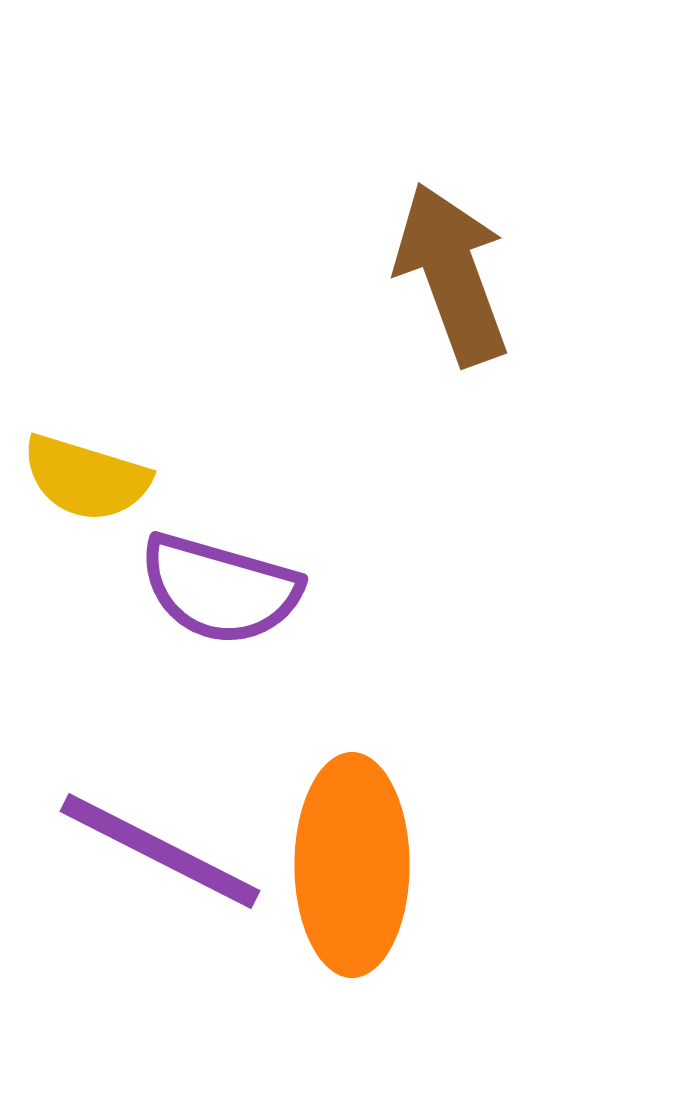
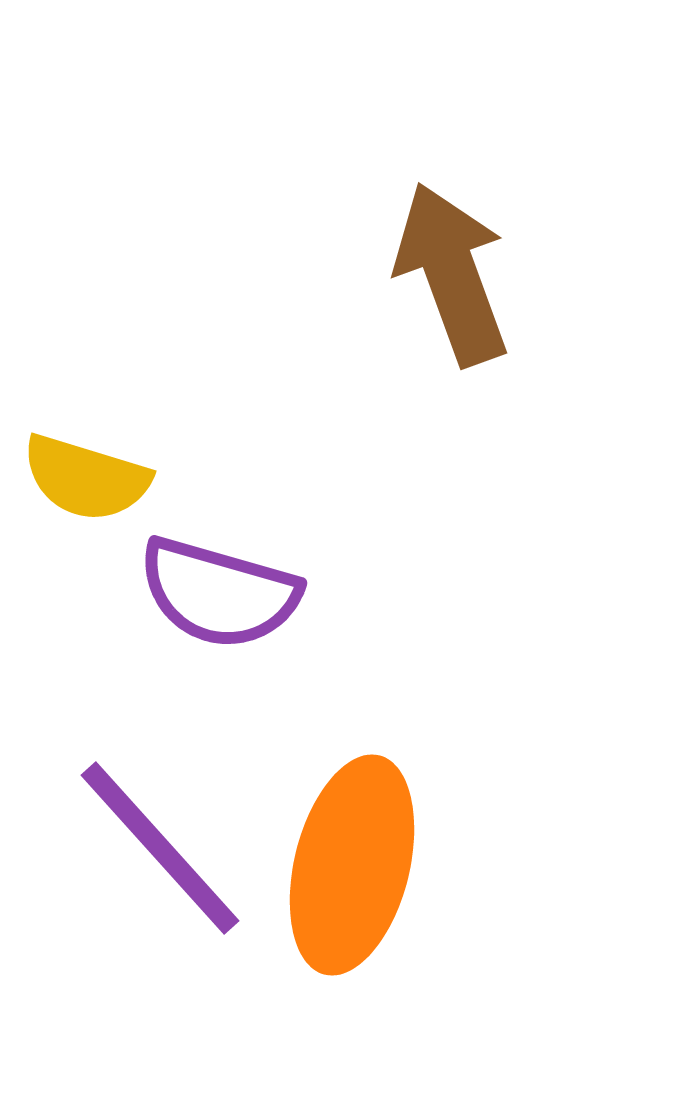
purple semicircle: moved 1 px left, 4 px down
purple line: moved 3 px up; rotated 21 degrees clockwise
orange ellipse: rotated 14 degrees clockwise
